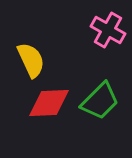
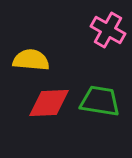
yellow semicircle: rotated 60 degrees counterclockwise
green trapezoid: rotated 126 degrees counterclockwise
